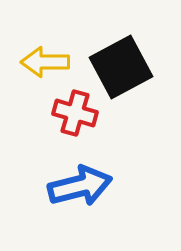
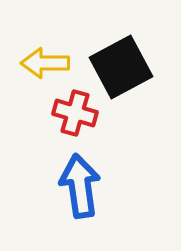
yellow arrow: moved 1 px down
blue arrow: rotated 84 degrees counterclockwise
